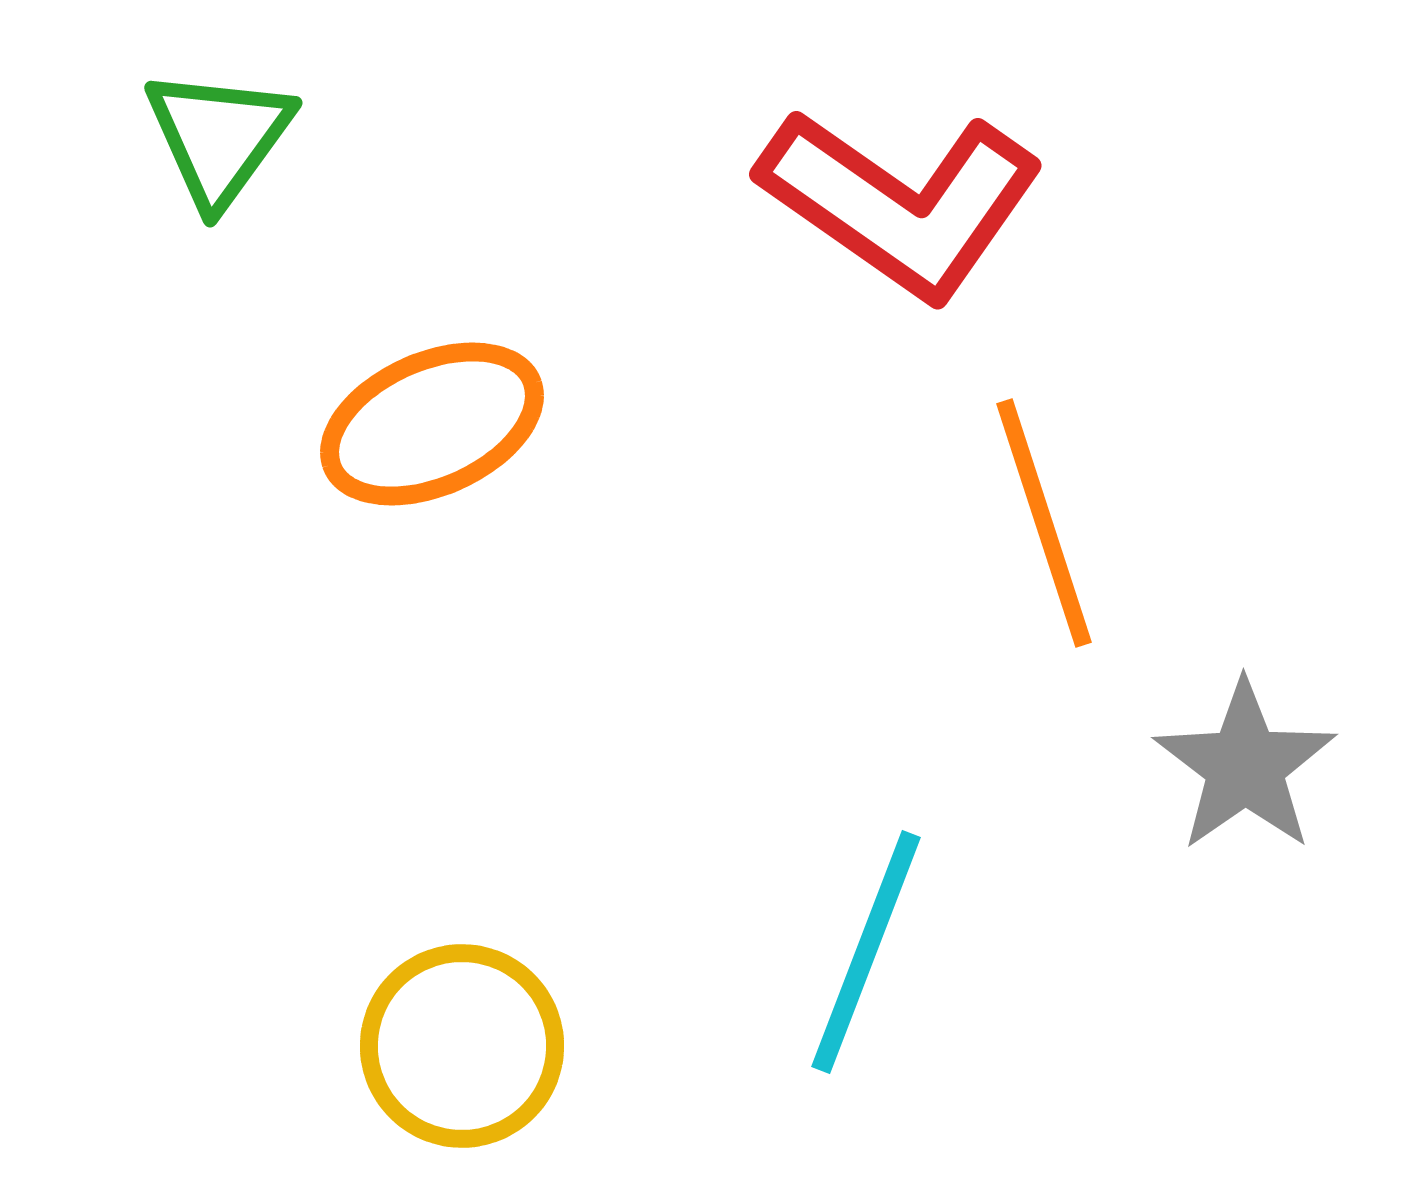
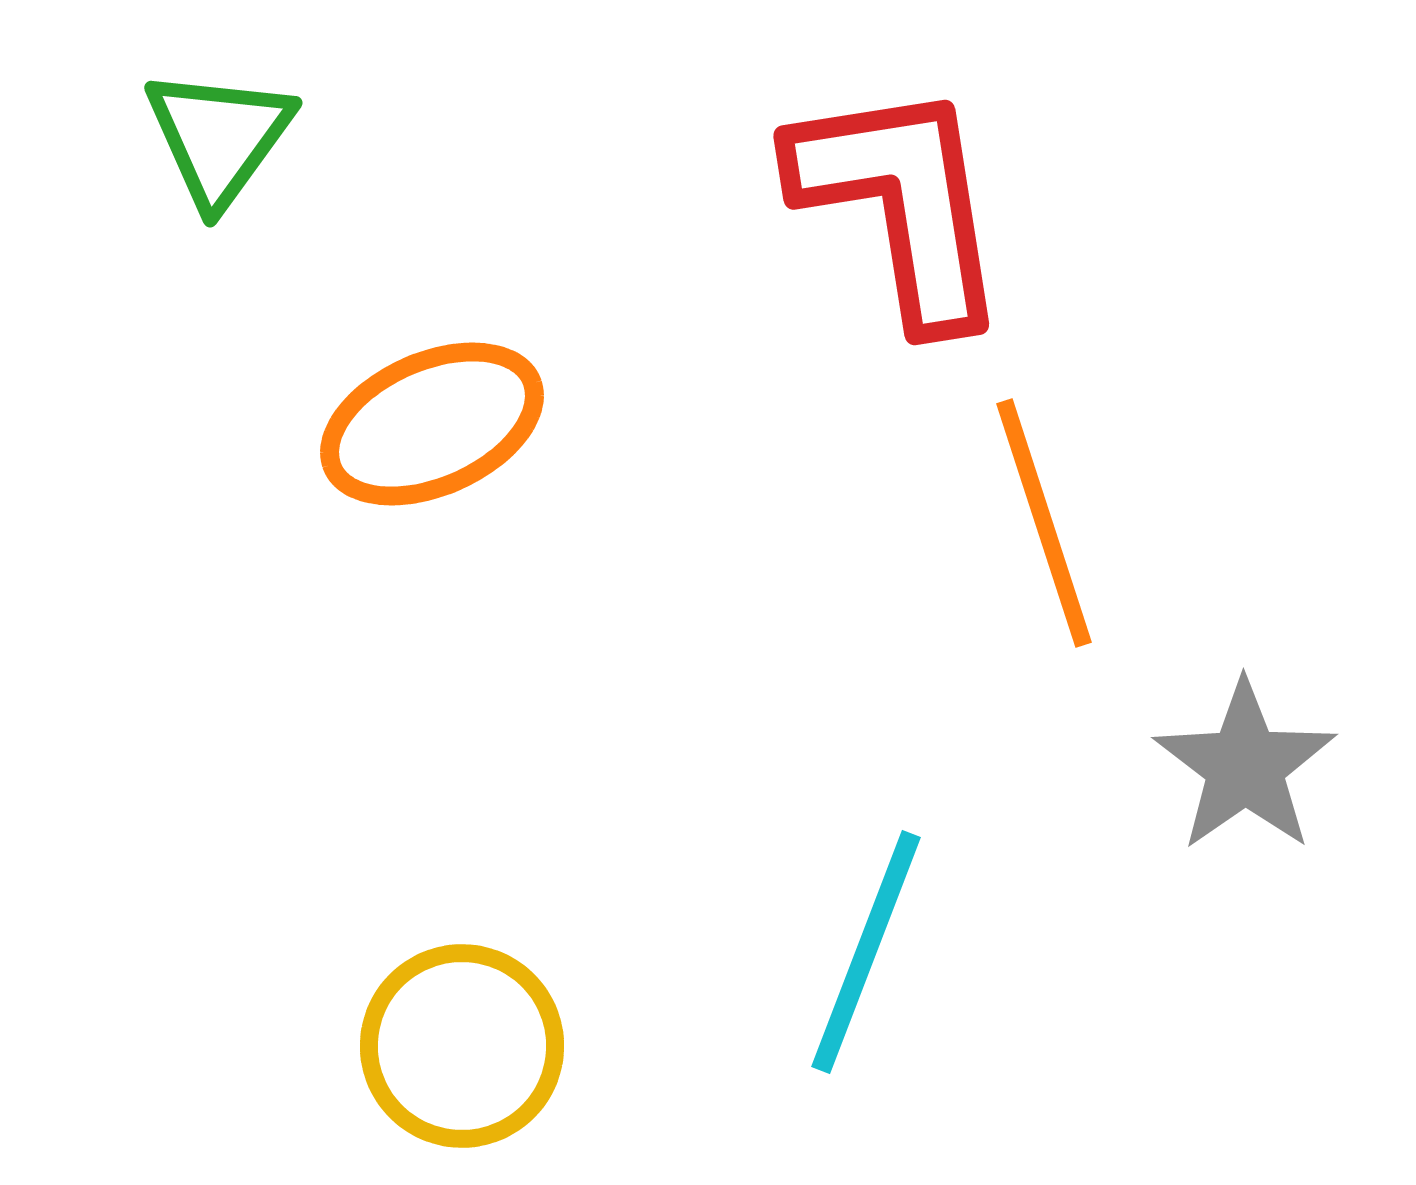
red L-shape: rotated 134 degrees counterclockwise
